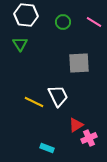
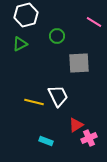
white hexagon: rotated 20 degrees counterclockwise
green circle: moved 6 px left, 14 px down
green triangle: rotated 35 degrees clockwise
yellow line: rotated 12 degrees counterclockwise
cyan rectangle: moved 1 px left, 7 px up
